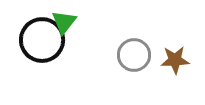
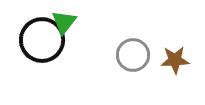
gray circle: moved 1 px left
